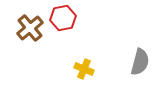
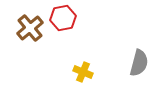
gray semicircle: moved 1 px left, 1 px down
yellow cross: moved 1 px left, 3 px down
